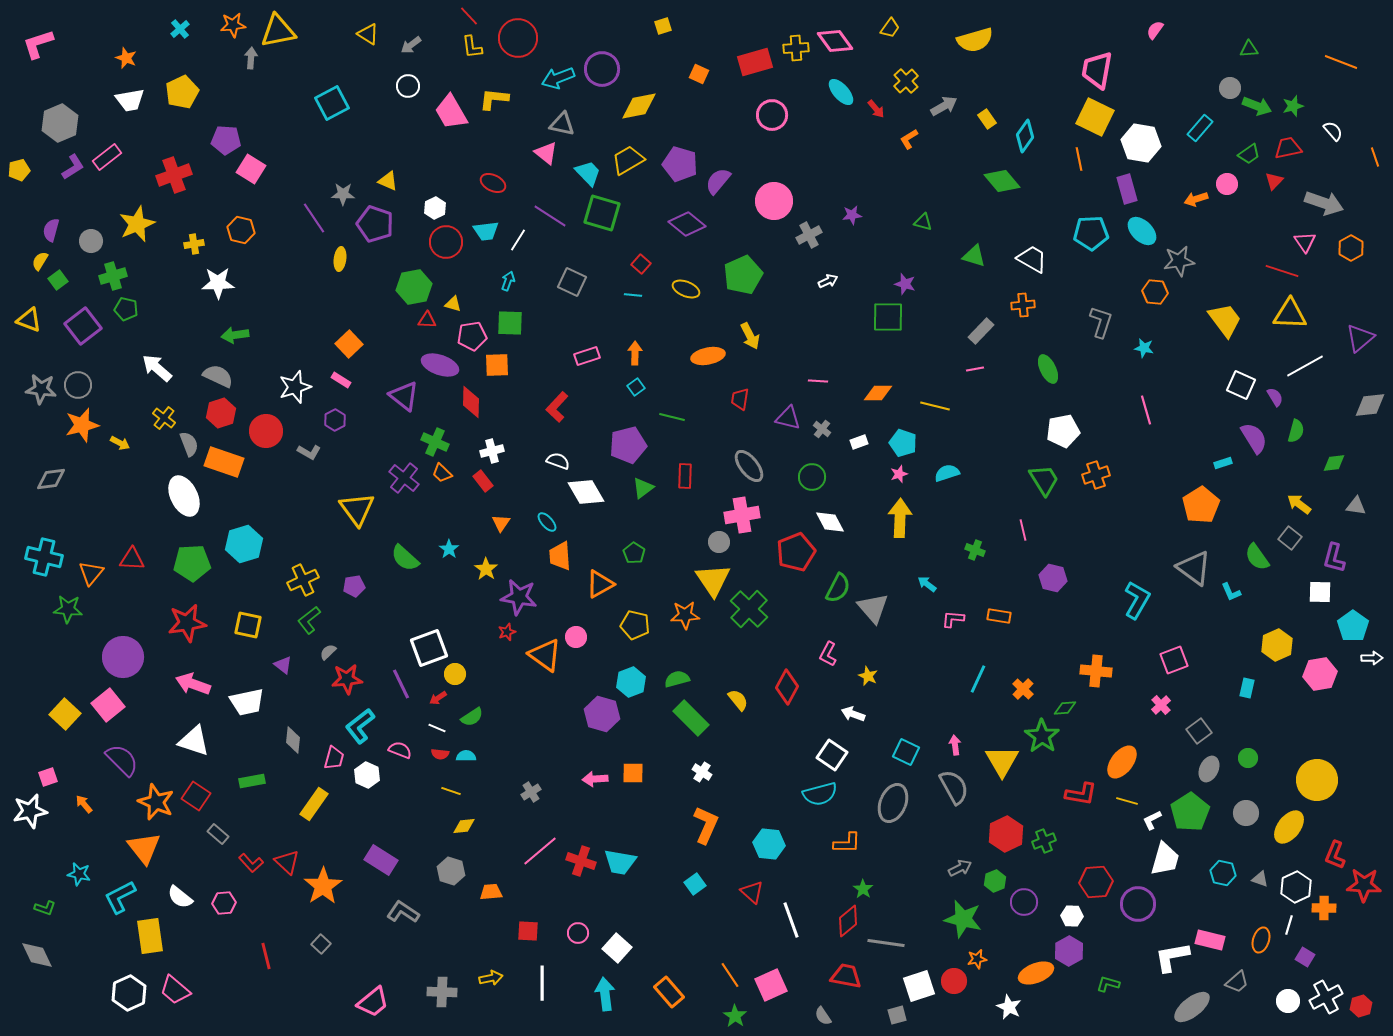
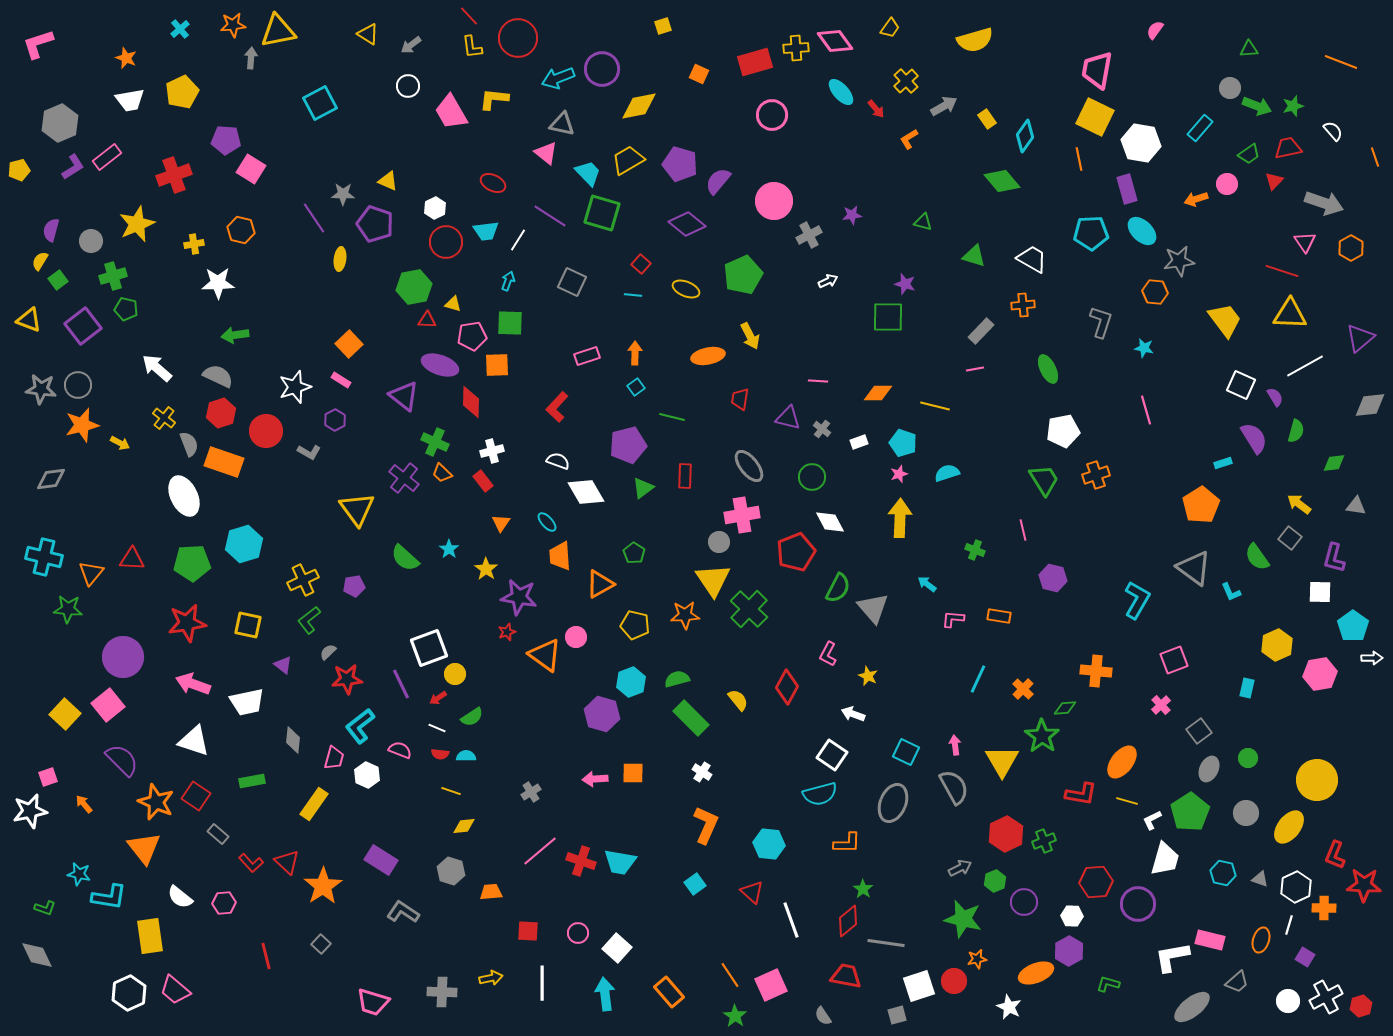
cyan square at (332, 103): moved 12 px left
cyan L-shape at (120, 897): moved 11 px left; rotated 144 degrees counterclockwise
pink trapezoid at (373, 1002): rotated 56 degrees clockwise
